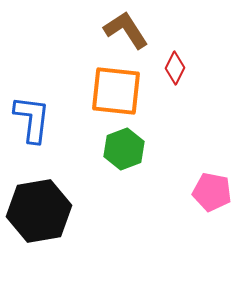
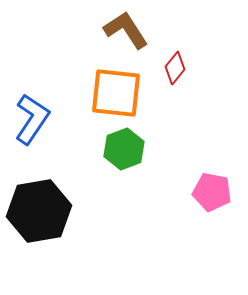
red diamond: rotated 12 degrees clockwise
orange square: moved 2 px down
blue L-shape: rotated 27 degrees clockwise
